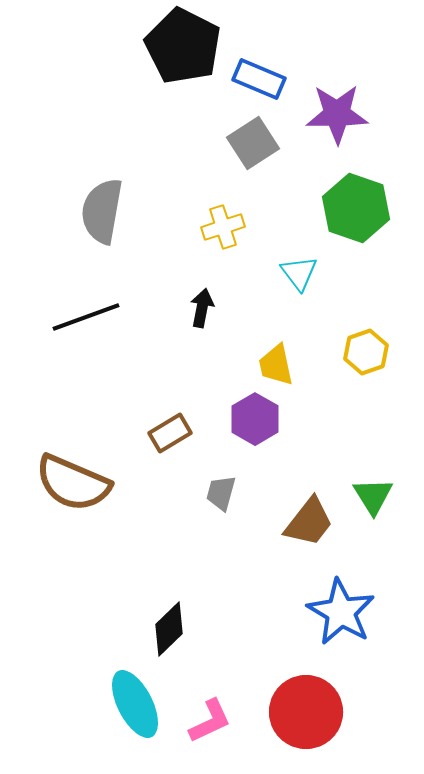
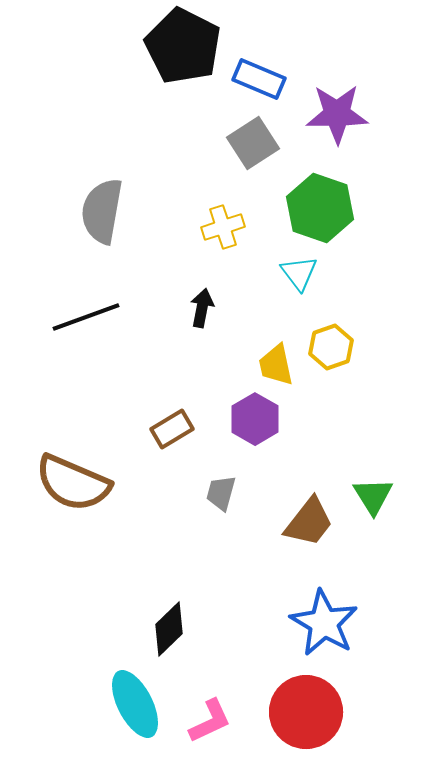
green hexagon: moved 36 px left
yellow hexagon: moved 35 px left, 5 px up
brown rectangle: moved 2 px right, 4 px up
blue star: moved 17 px left, 11 px down
